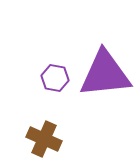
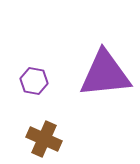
purple hexagon: moved 21 px left, 3 px down
